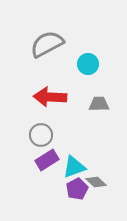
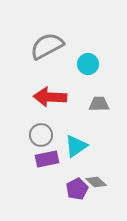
gray semicircle: moved 2 px down
purple rectangle: moved 1 px up; rotated 20 degrees clockwise
cyan triangle: moved 2 px right, 21 px up; rotated 15 degrees counterclockwise
